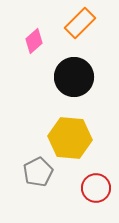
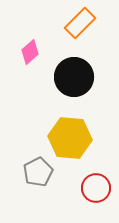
pink diamond: moved 4 px left, 11 px down
